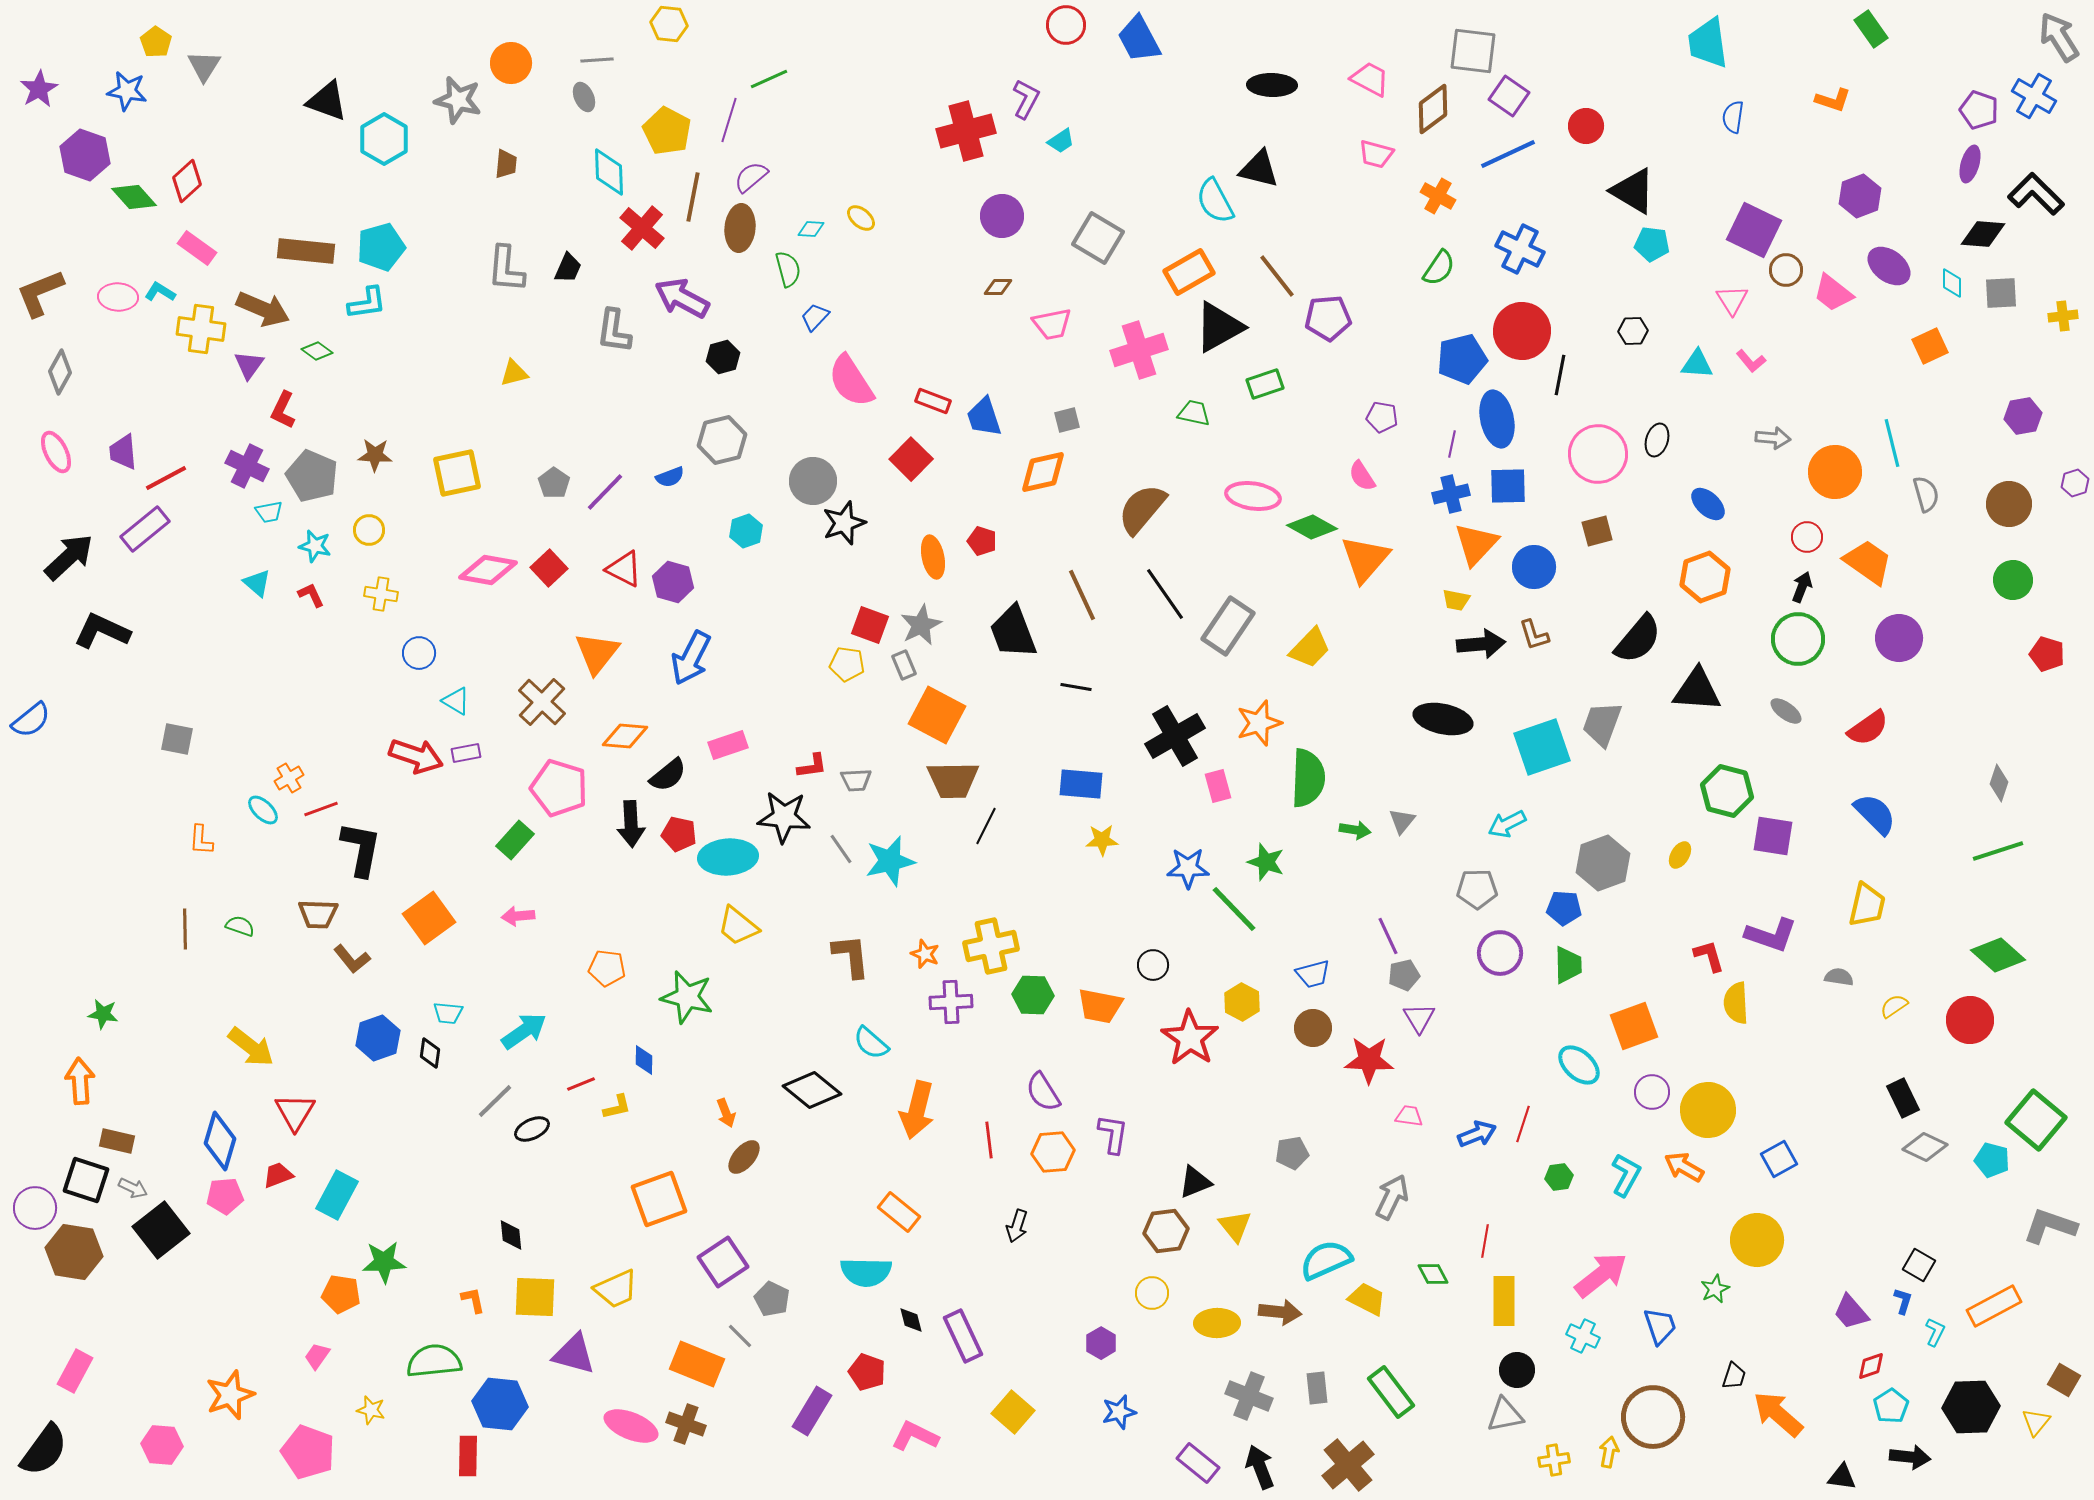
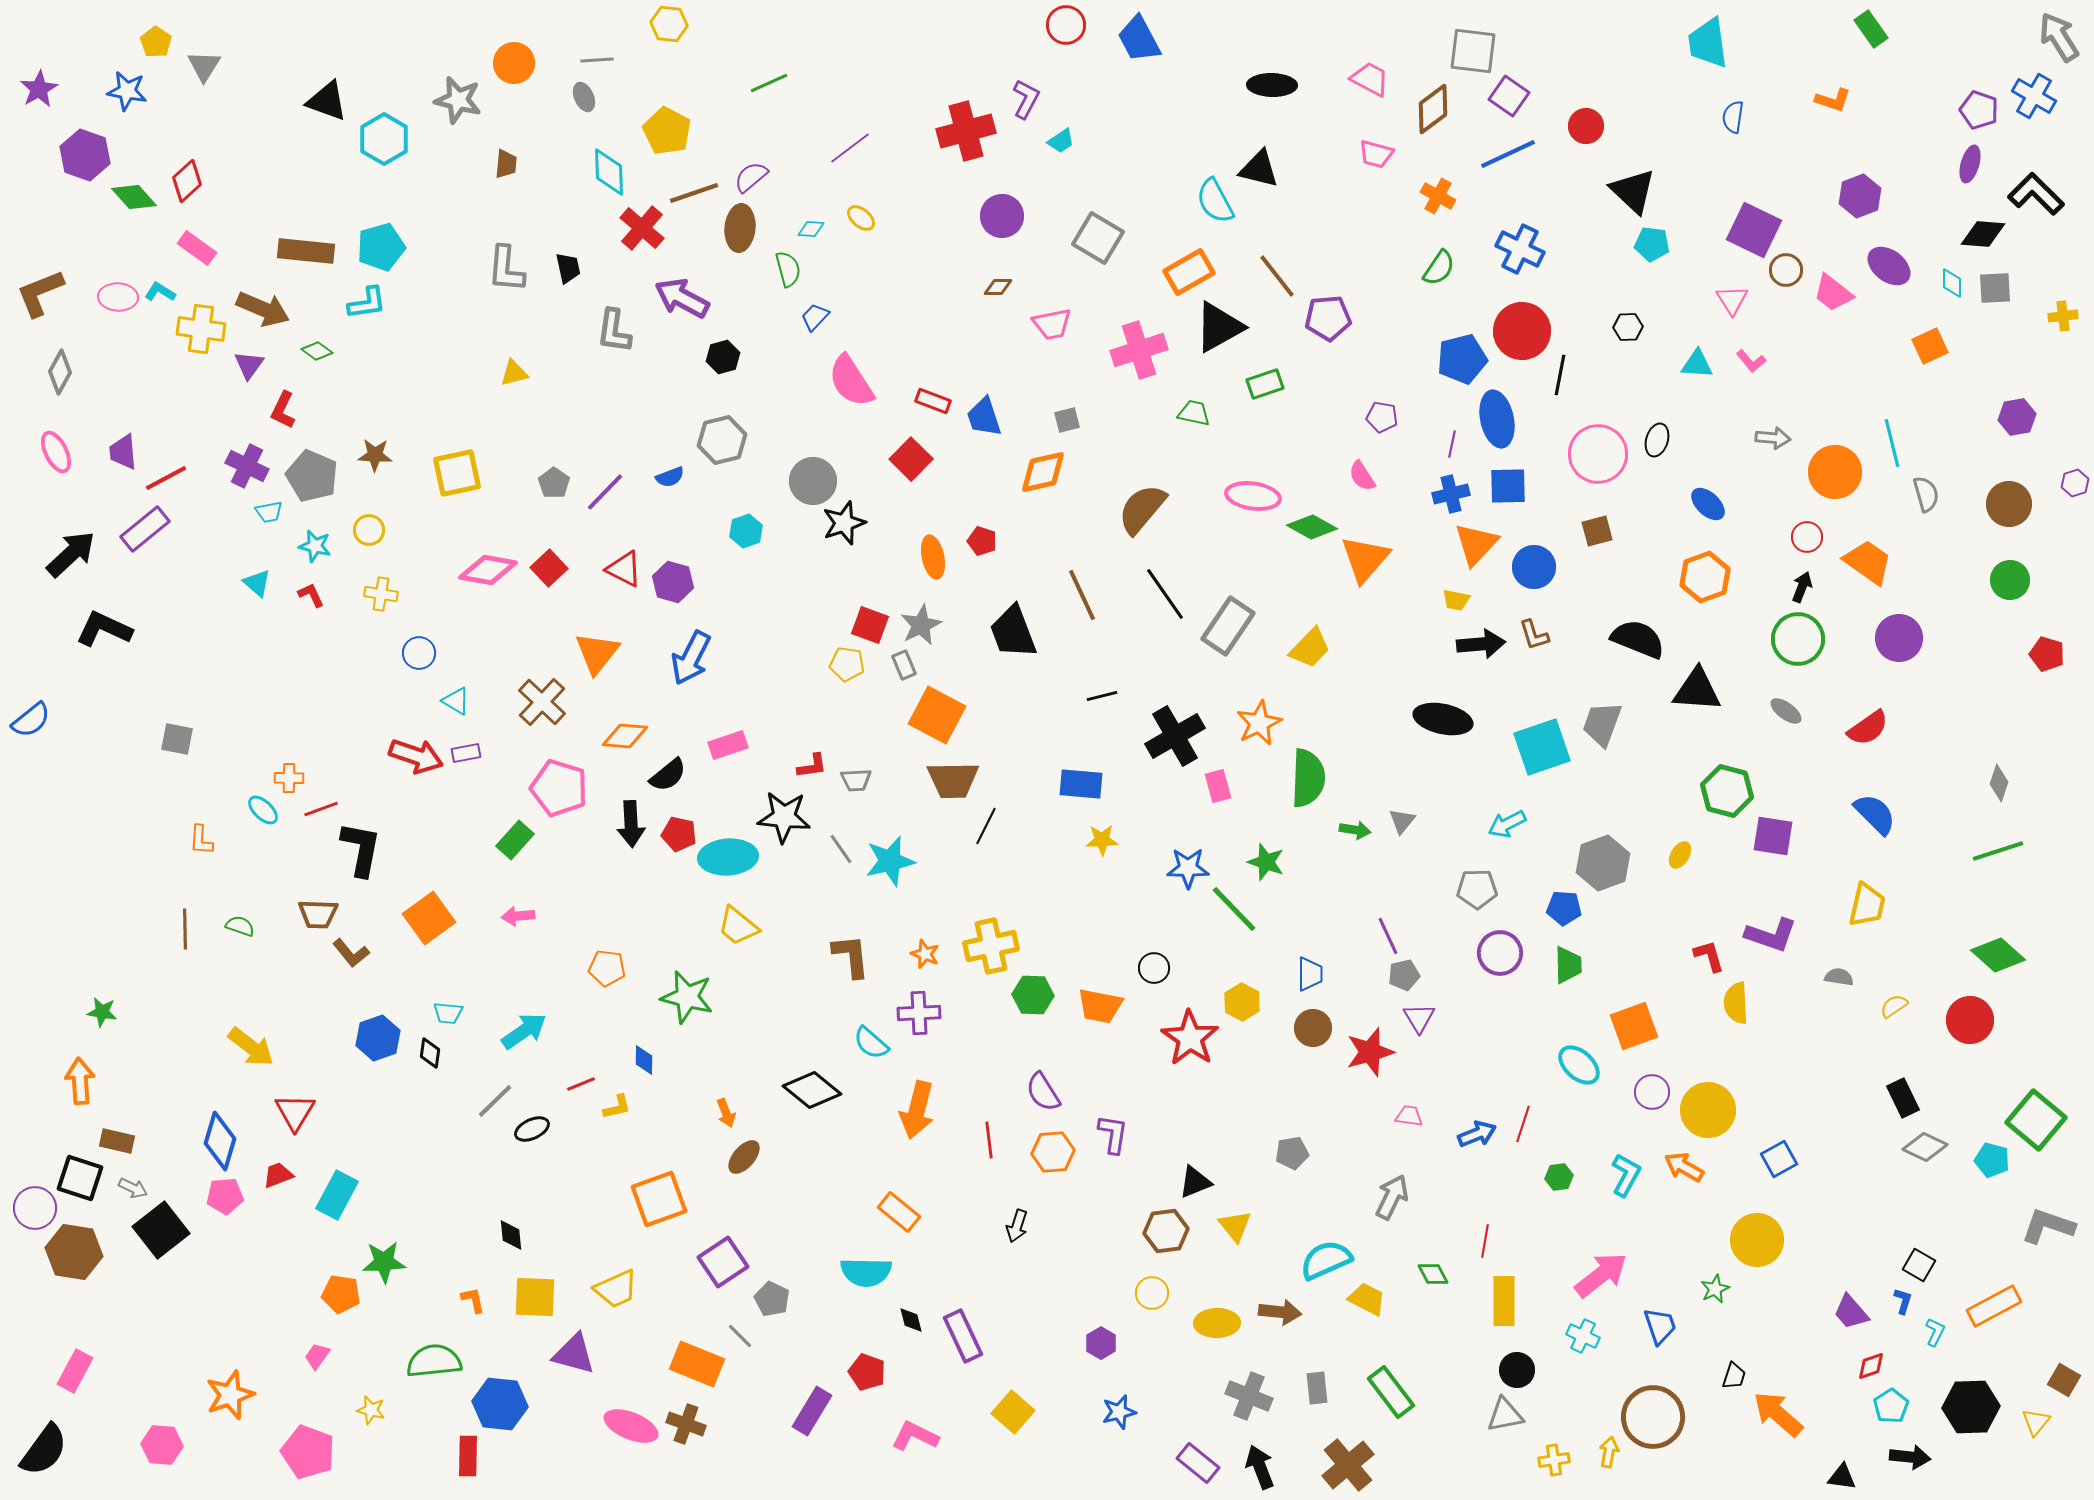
orange circle at (511, 63): moved 3 px right
green line at (769, 79): moved 4 px down
purple line at (729, 120): moved 121 px right, 28 px down; rotated 36 degrees clockwise
black triangle at (1633, 191): rotated 12 degrees clockwise
brown line at (693, 197): moved 1 px right, 4 px up; rotated 60 degrees clockwise
black trapezoid at (568, 268): rotated 36 degrees counterclockwise
gray square at (2001, 293): moved 6 px left, 5 px up
black hexagon at (1633, 331): moved 5 px left, 4 px up
purple hexagon at (2023, 416): moved 6 px left, 1 px down
black arrow at (69, 557): moved 2 px right, 3 px up
green circle at (2013, 580): moved 3 px left
black L-shape at (102, 631): moved 2 px right, 2 px up
black semicircle at (1638, 639): rotated 108 degrees counterclockwise
black line at (1076, 687): moved 26 px right, 9 px down; rotated 24 degrees counterclockwise
orange star at (1259, 723): rotated 9 degrees counterclockwise
orange cross at (289, 778): rotated 32 degrees clockwise
brown L-shape at (352, 959): moved 1 px left, 6 px up
black circle at (1153, 965): moved 1 px right, 3 px down
blue trapezoid at (1313, 974): moved 3 px left; rotated 75 degrees counterclockwise
purple cross at (951, 1002): moved 32 px left, 11 px down
green star at (103, 1014): moved 1 px left, 2 px up
red star at (1369, 1060): moved 1 px right, 8 px up; rotated 18 degrees counterclockwise
black square at (86, 1180): moved 6 px left, 2 px up
gray L-shape at (2050, 1226): moved 2 px left
